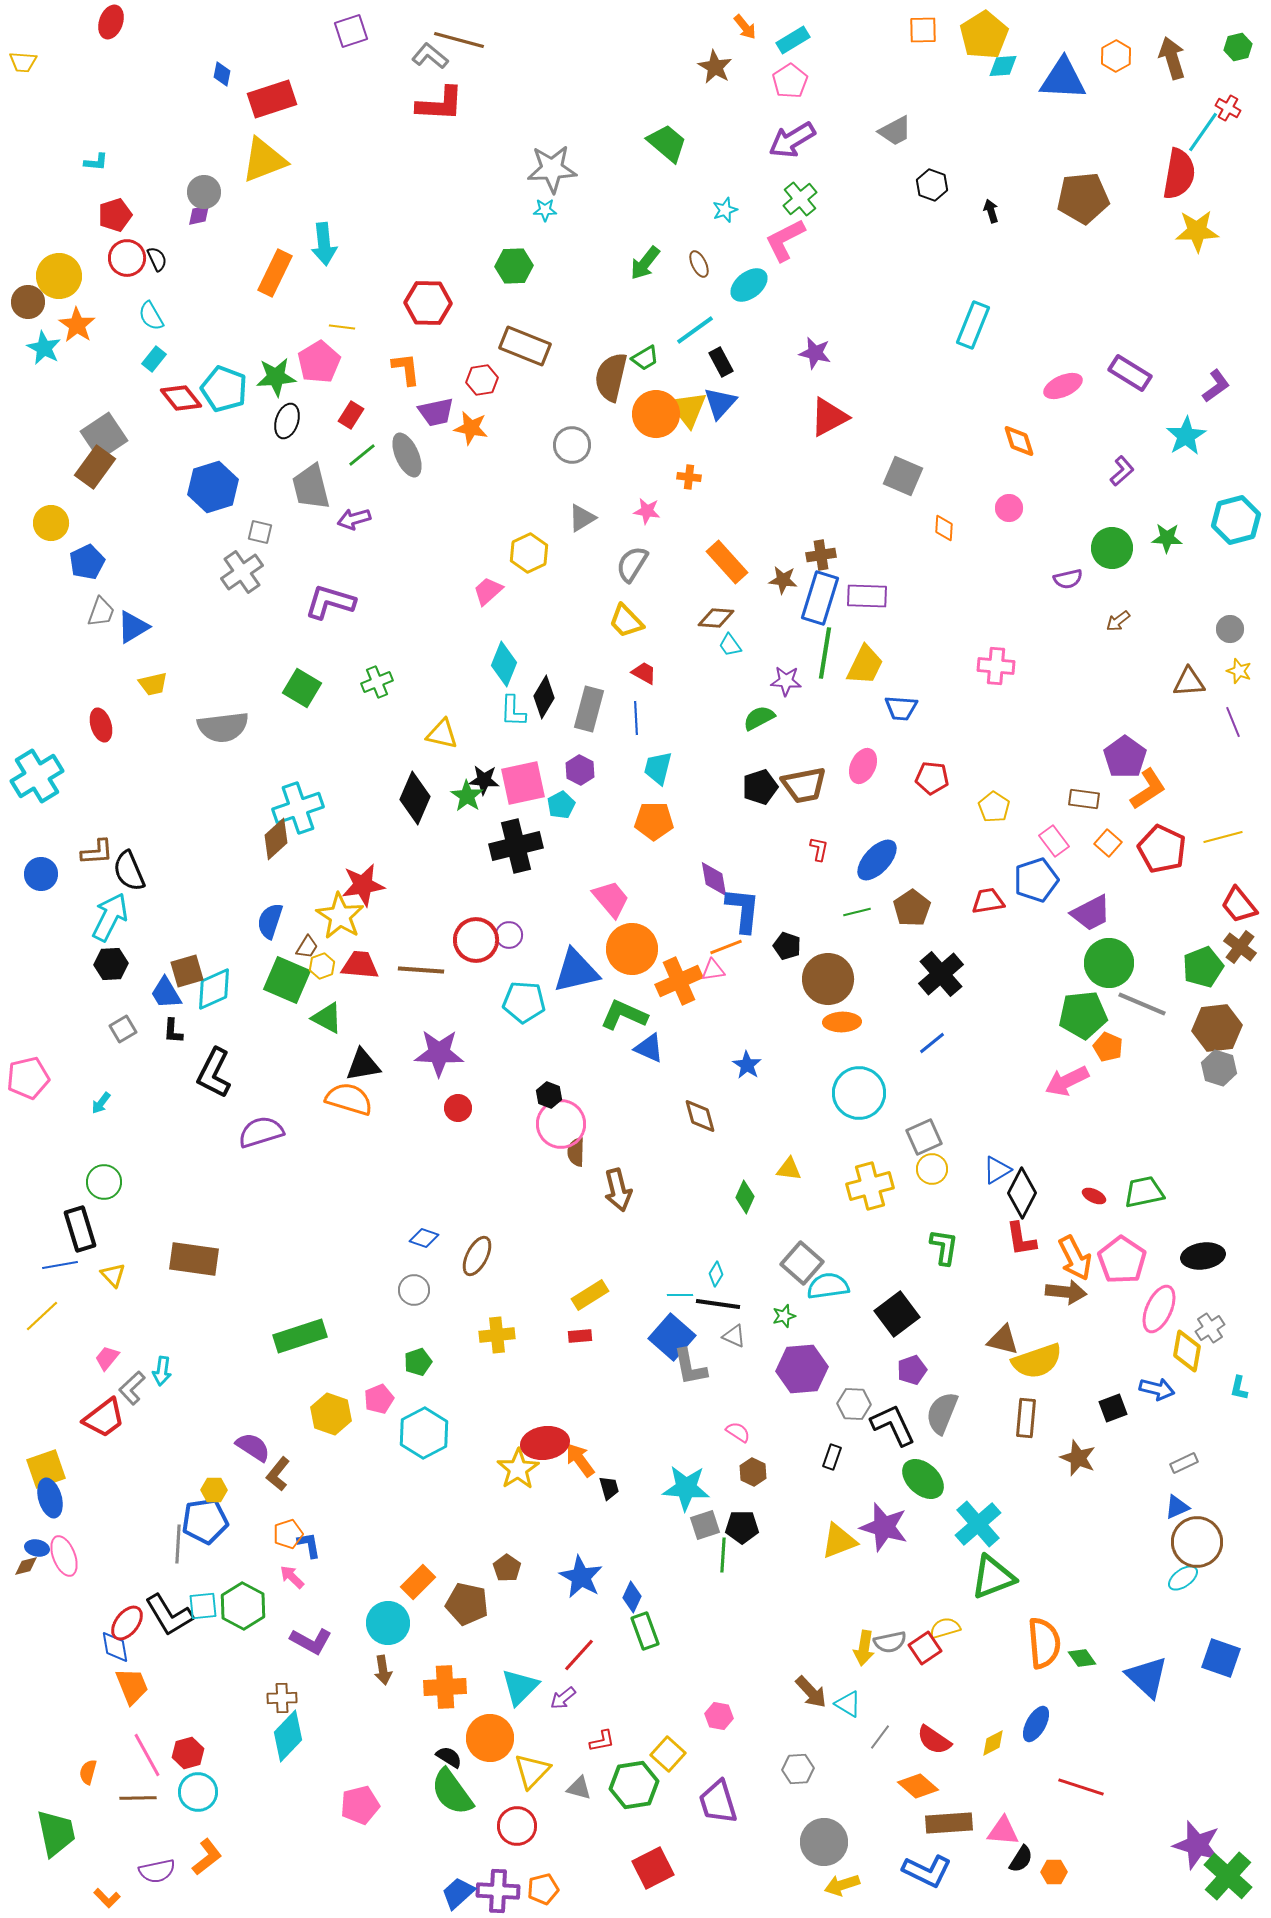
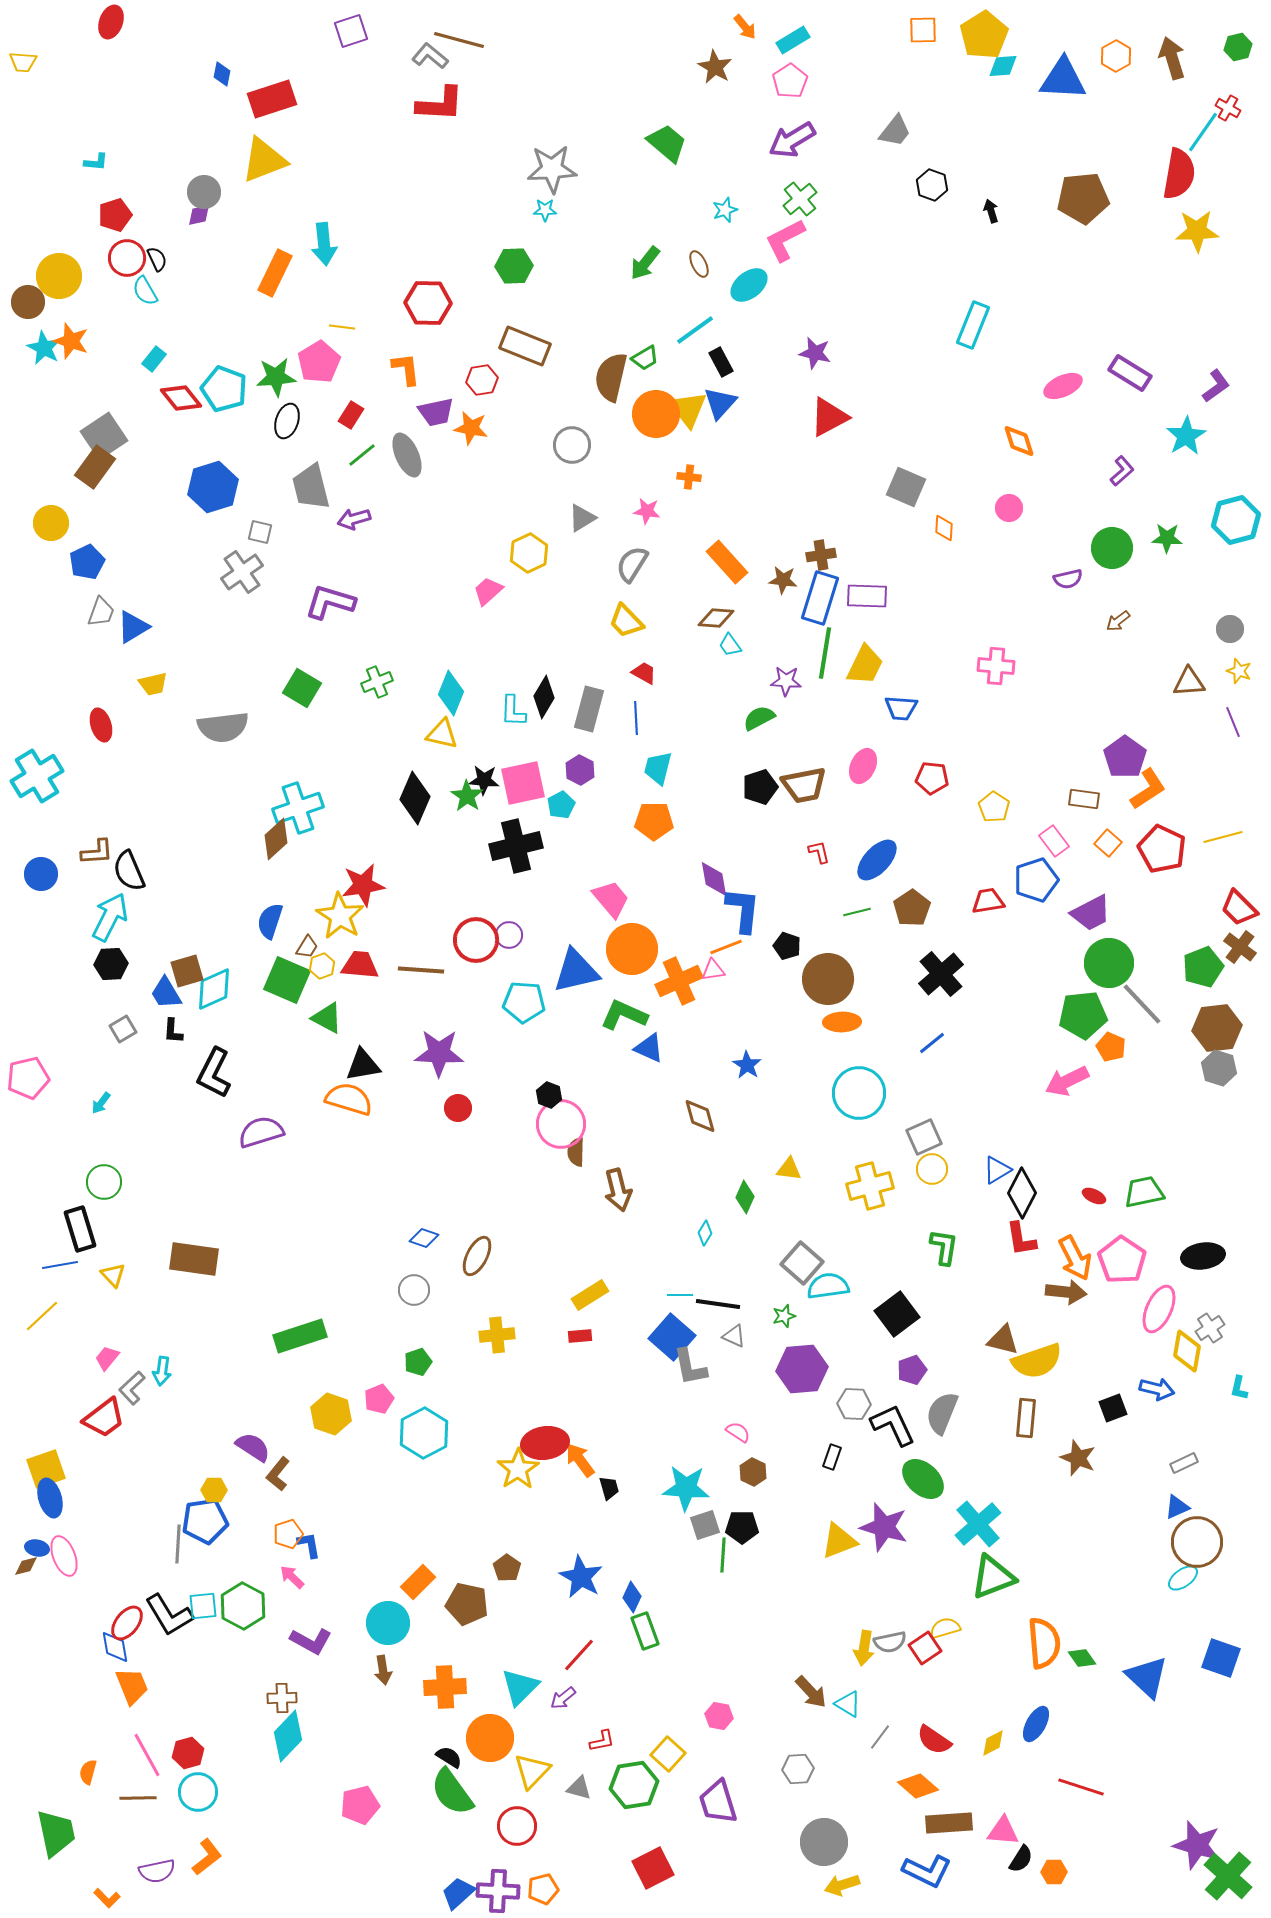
gray trapezoid at (895, 131): rotated 24 degrees counterclockwise
cyan semicircle at (151, 316): moved 6 px left, 25 px up
orange star at (77, 325): moved 6 px left, 16 px down; rotated 15 degrees counterclockwise
gray square at (903, 476): moved 3 px right, 11 px down
cyan diamond at (504, 664): moved 53 px left, 29 px down
red L-shape at (819, 849): moved 3 px down; rotated 25 degrees counterclockwise
red trapezoid at (1239, 905): moved 3 px down; rotated 6 degrees counterclockwise
gray line at (1142, 1004): rotated 24 degrees clockwise
orange pentagon at (1108, 1047): moved 3 px right
cyan diamond at (716, 1274): moved 11 px left, 41 px up
